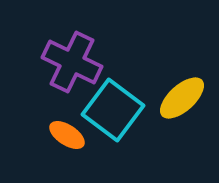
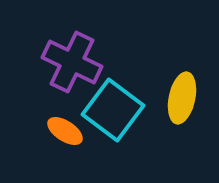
yellow ellipse: rotated 36 degrees counterclockwise
orange ellipse: moved 2 px left, 4 px up
